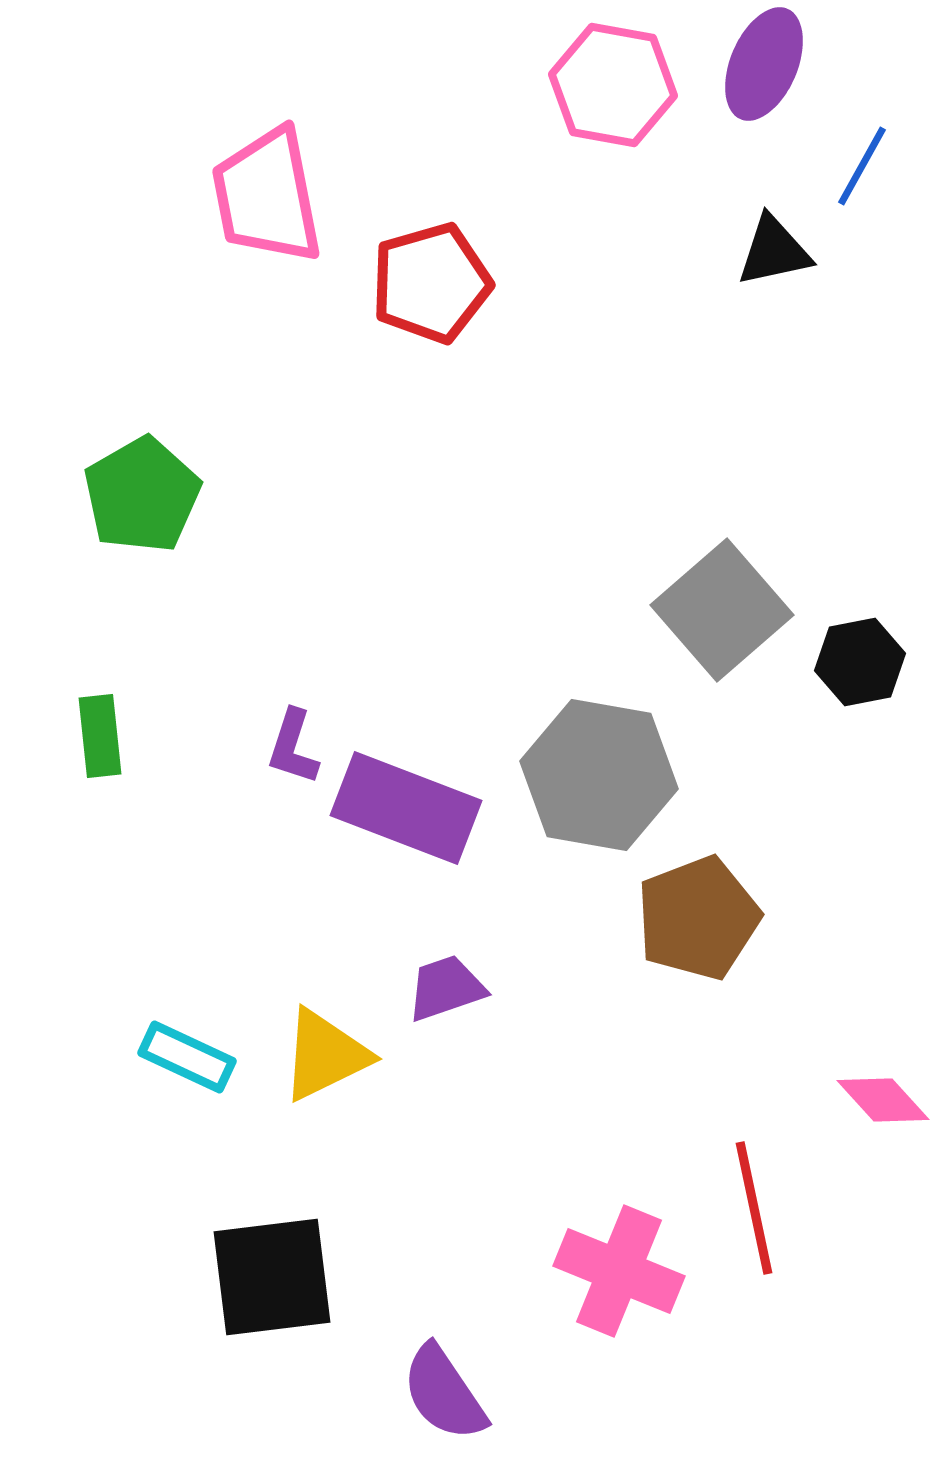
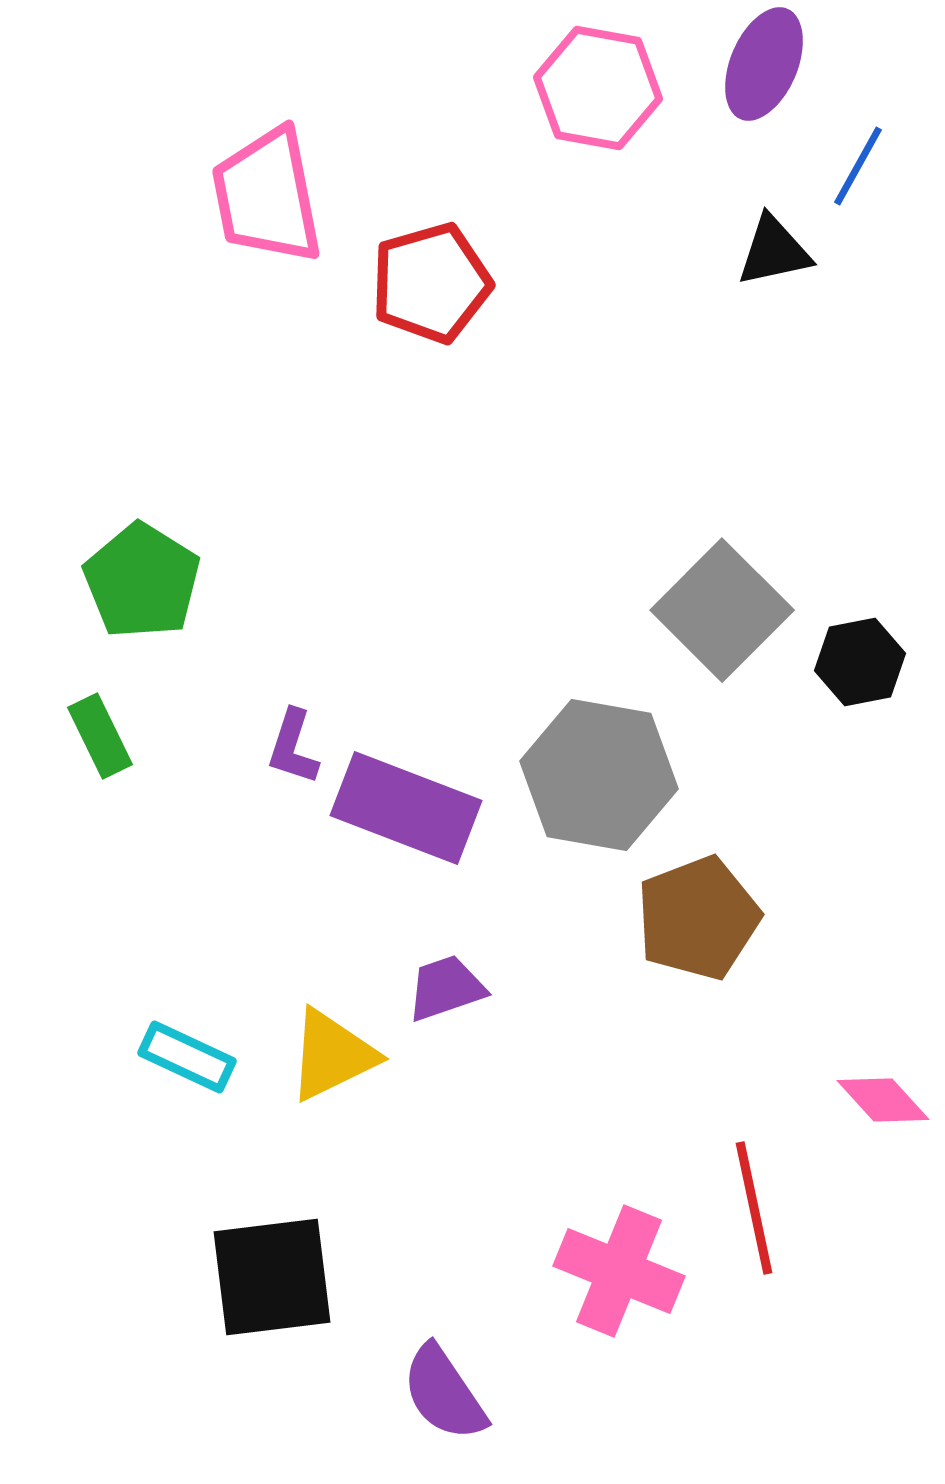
pink hexagon: moved 15 px left, 3 px down
blue line: moved 4 px left
green pentagon: moved 86 px down; rotated 10 degrees counterclockwise
gray square: rotated 4 degrees counterclockwise
green rectangle: rotated 20 degrees counterclockwise
yellow triangle: moved 7 px right
